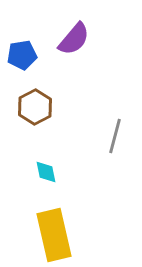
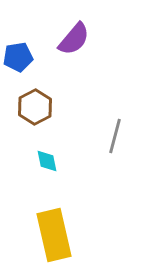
blue pentagon: moved 4 px left, 2 px down
cyan diamond: moved 1 px right, 11 px up
